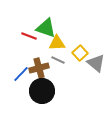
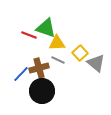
red line: moved 1 px up
